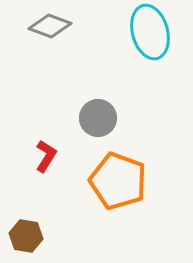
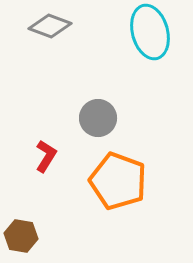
brown hexagon: moved 5 px left
